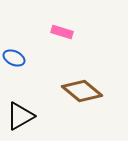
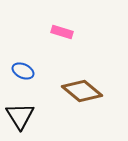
blue ellipse: moved 9 px right, 13 px down
black triangle: rotated 32 degrees counterclockwise
